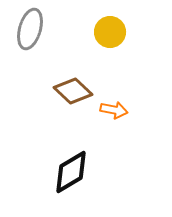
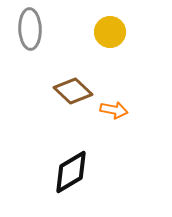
gray ellipse: rotated 18 degrees counterclockwise
